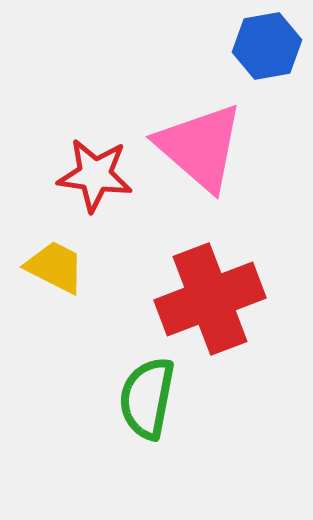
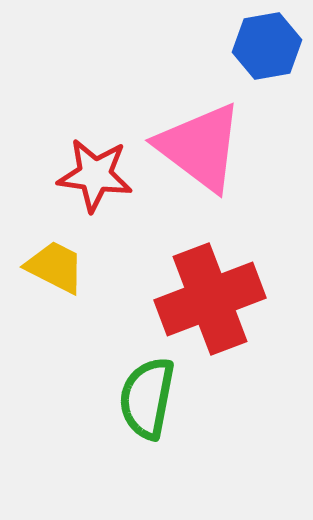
pink triangle: rotated 4 degrees counterclockwise
